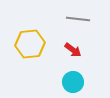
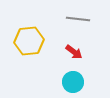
yellow hexagon: moved 1 px left, 3 px up
red arrow: moved 1 px right, 2 px down
